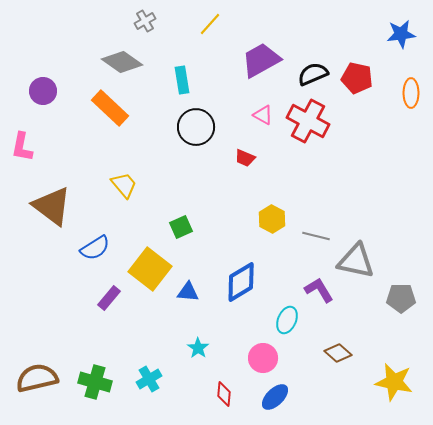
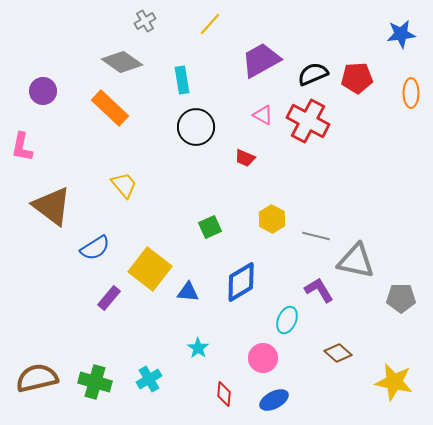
red pentagon: rotated 16 degrees counterclockwise
green square: moved 29 px right
blue ellipse: moved 1 px left, 3 px down; rotated 16 degrees clockwise
